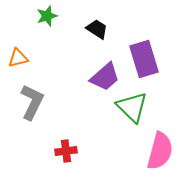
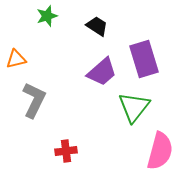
black trapezoid: moved 3 px up
orange triangle: moved 2 px left, 1 px down
purple trapezoid: moved 3 px left, 5 px up
gray L-shape: moved 2 px right, 2 px up
green triangle: moved 2 px right; rotated 24 degrees clockwise
